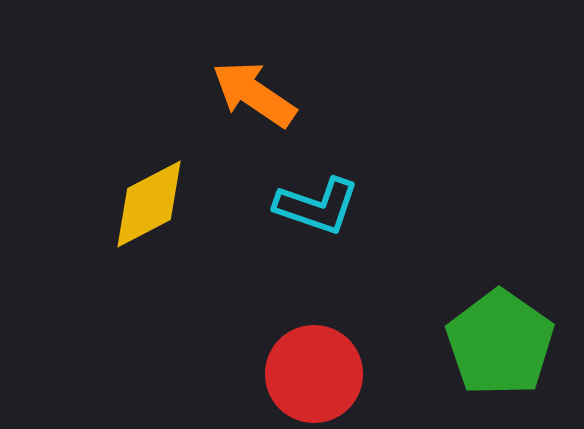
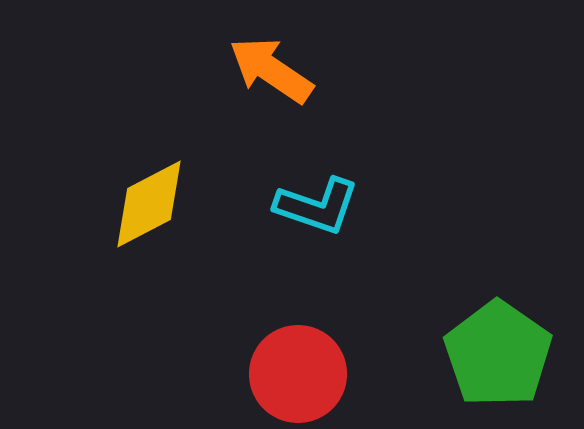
orange arrow: moved 17 px right, 24 px up
green pentagon: moved 2 px left, 11 px down
red circle: moved 16 px left
